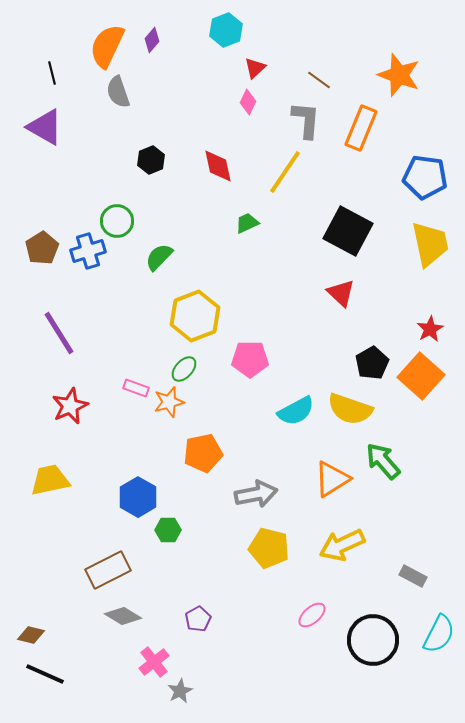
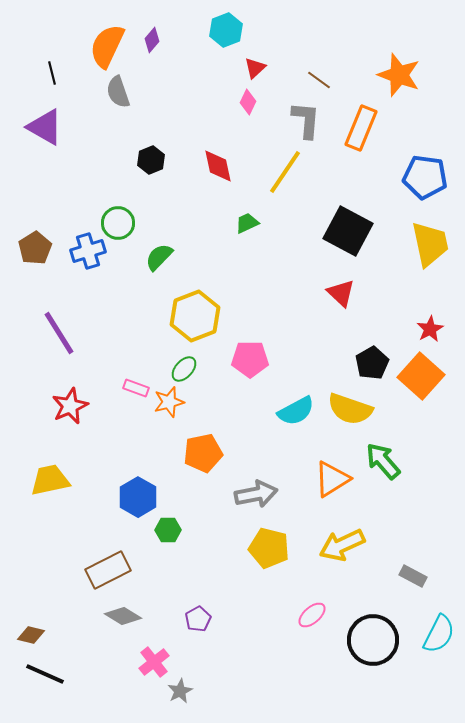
green circle at (117, 221): moved 1 px right, 2 px down
brown pentagon at (42, 248): moved 7 px left
